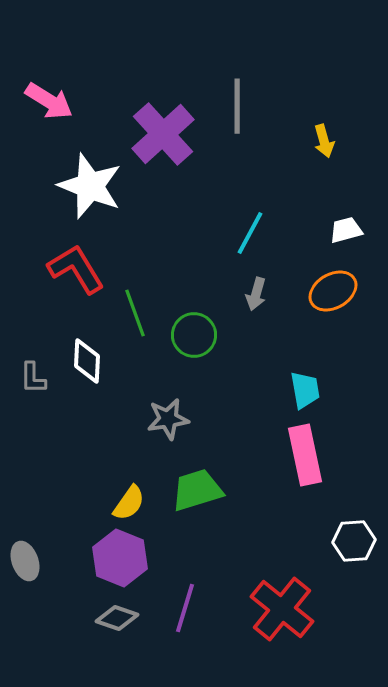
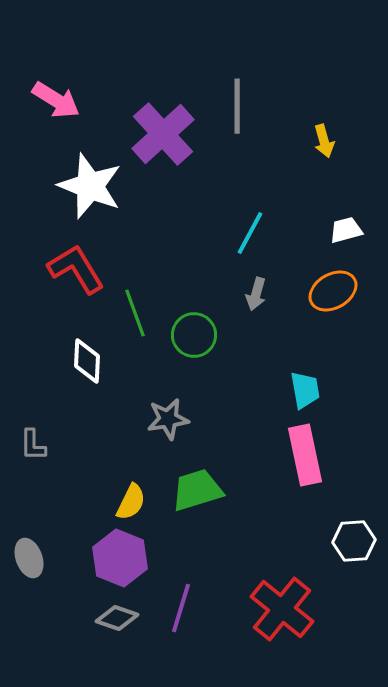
pink arrow: moved 7 px right, 1 px up
gray L-shape: moved 67 px down
yellow semicircle: moved 2 px right, 1 px up; rotated 9 degrees counterclockwise
gray ellipse: moved 4 px right, 3 px up
purple line: moved 4 px left
